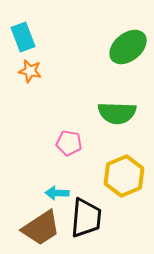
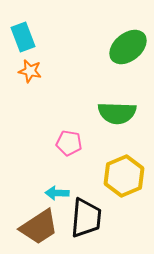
brown trapezoid: moved 2 px left, 1 px up
